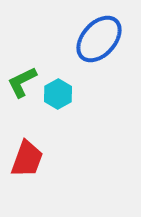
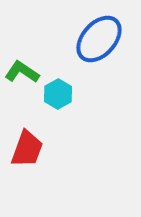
green L-shape: moved 10 px up; rotated 60 degrees clockwise
red trapezoid: moved 10 px up
